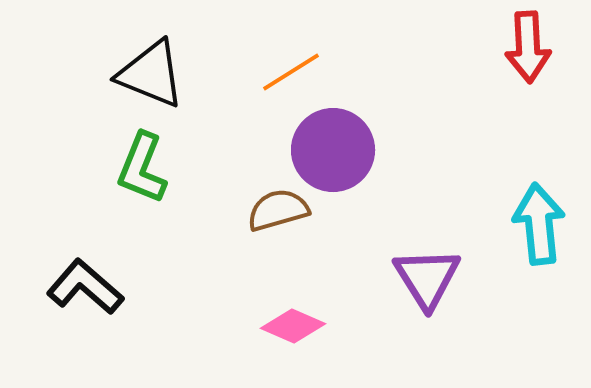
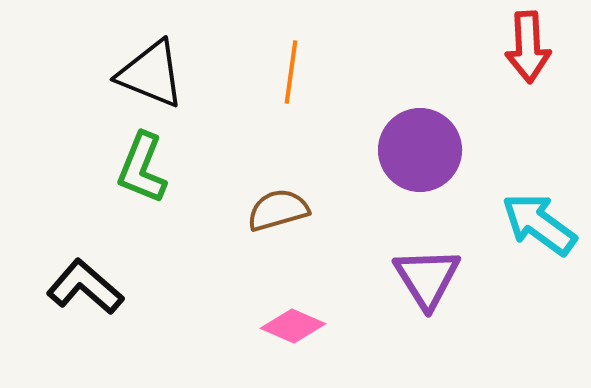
orange line: rotated 50 degrees counterclockwise
purple circle: moved 87 px right
cyan arrow: rotated 48 degrees counterclockwise
